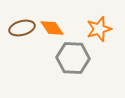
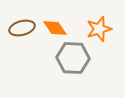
orange diamond: moved 3 px right
